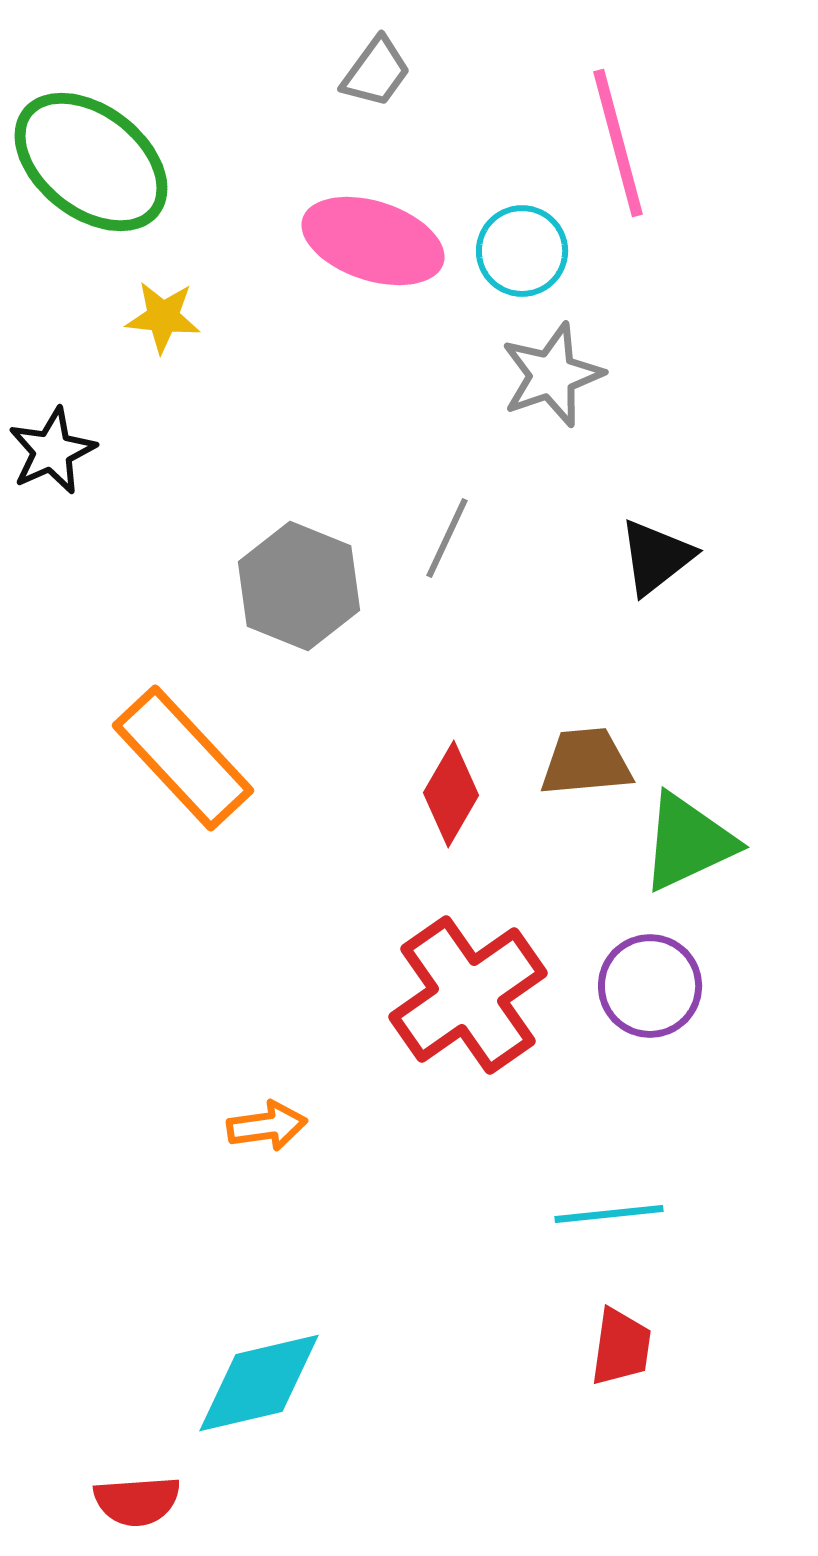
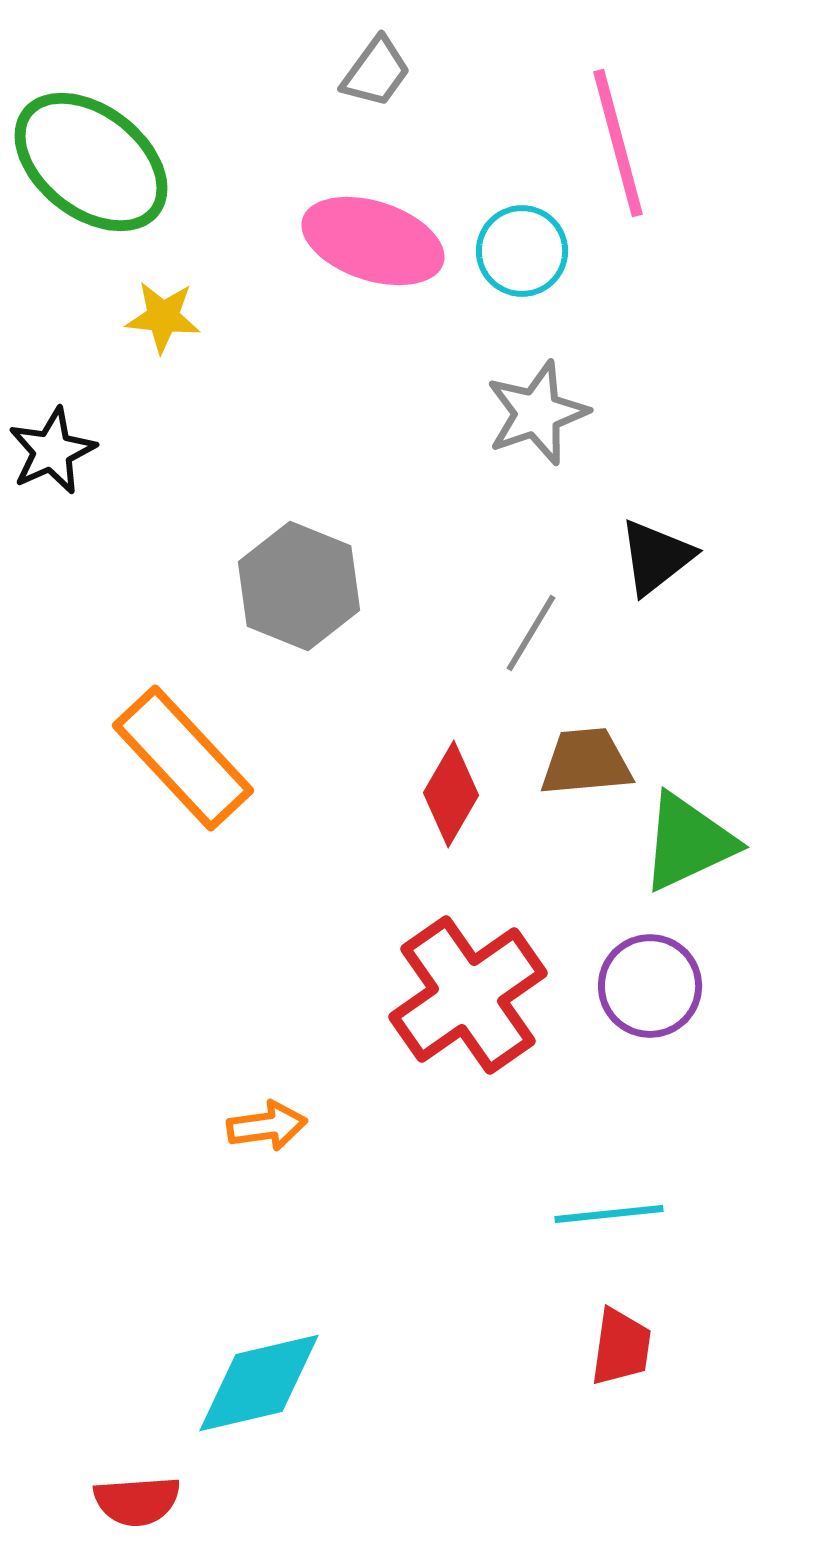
gray star: moved 15 px left, 38 px down
gray line: moved 84 px right, 95 px down; rotated 6 degrees clockwise
